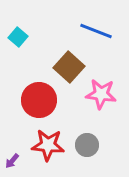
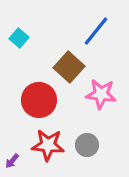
blue line: rotated 72 degrees counterclockwise
cyan square: moved 1 px right, 1 px down
